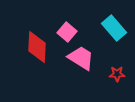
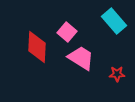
cyan rectangle: moved 7 px up
